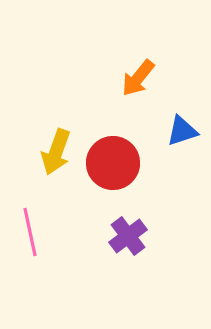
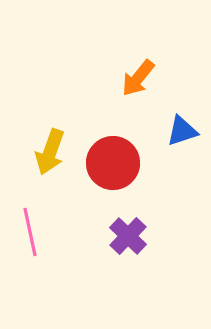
yellow arrow: moved 6 px left
purple cross: rotated 9 degrees counterclockwise
